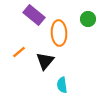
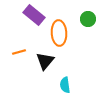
orange line: rotated 24 degrees clockwise
cyan semicircle: moved 3 px right
